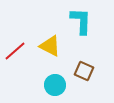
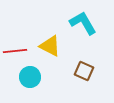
cyan L-shape: moved 2 px right, 2 px down; rotated 32 degrees counterclockwise
red line: rotated 35 degrees clockwise
cyan circle: moved 25 px left, 8 px up
